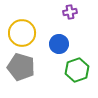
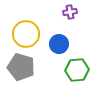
yellow circle: moved 4 px right, 1 px down
green hexagon: rotated 15 degrees clockwise
